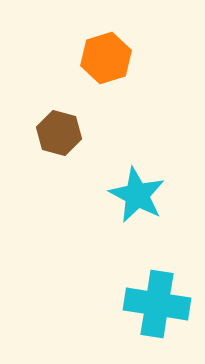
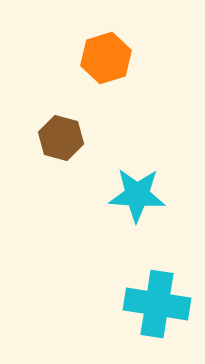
brown hexagon: moved 2 px right, 5 px down
cyan star: rotated 24 degrees counterclockwise
